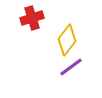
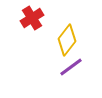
red cross: rotated 15 degrees counterclockwise
